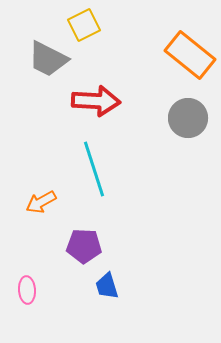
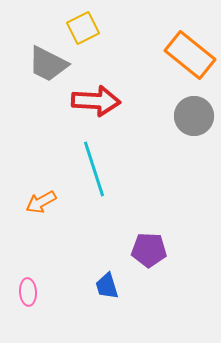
yellow square: moved 1 px left, 3 px down
gray trapezoid: moved 5 px down
gray circle: moved 6 px right, 2 px up
purple pentagon: moved 65 px right, 4 px down
pink ellipse: moved 1 px right, 2 px down
